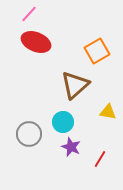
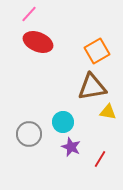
red ellipse: moved 2 px right
brown triangle: moved 17 px right, 2 px down; rotated 32 degrees clockwise
